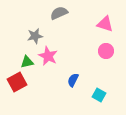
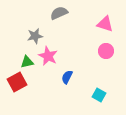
blue semicircle: moved 6 px left, 3 px up
